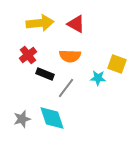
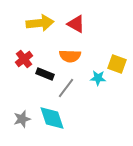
red cross: moved 4 px left, 4 px down
